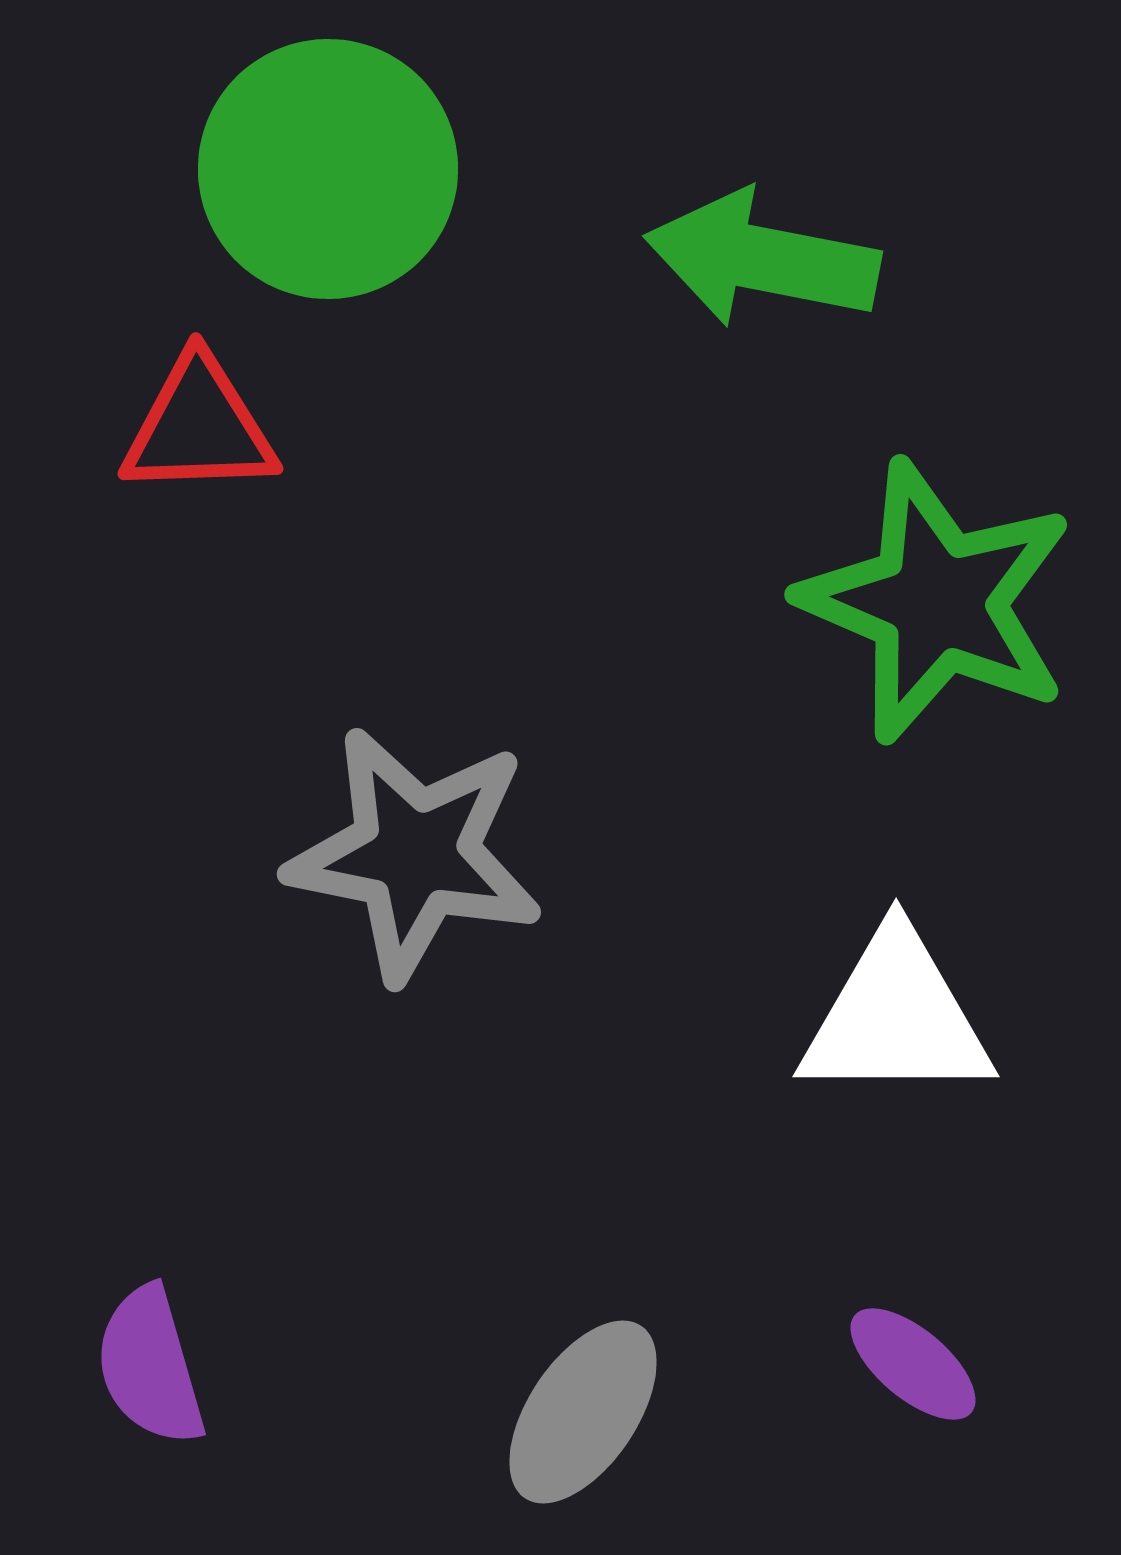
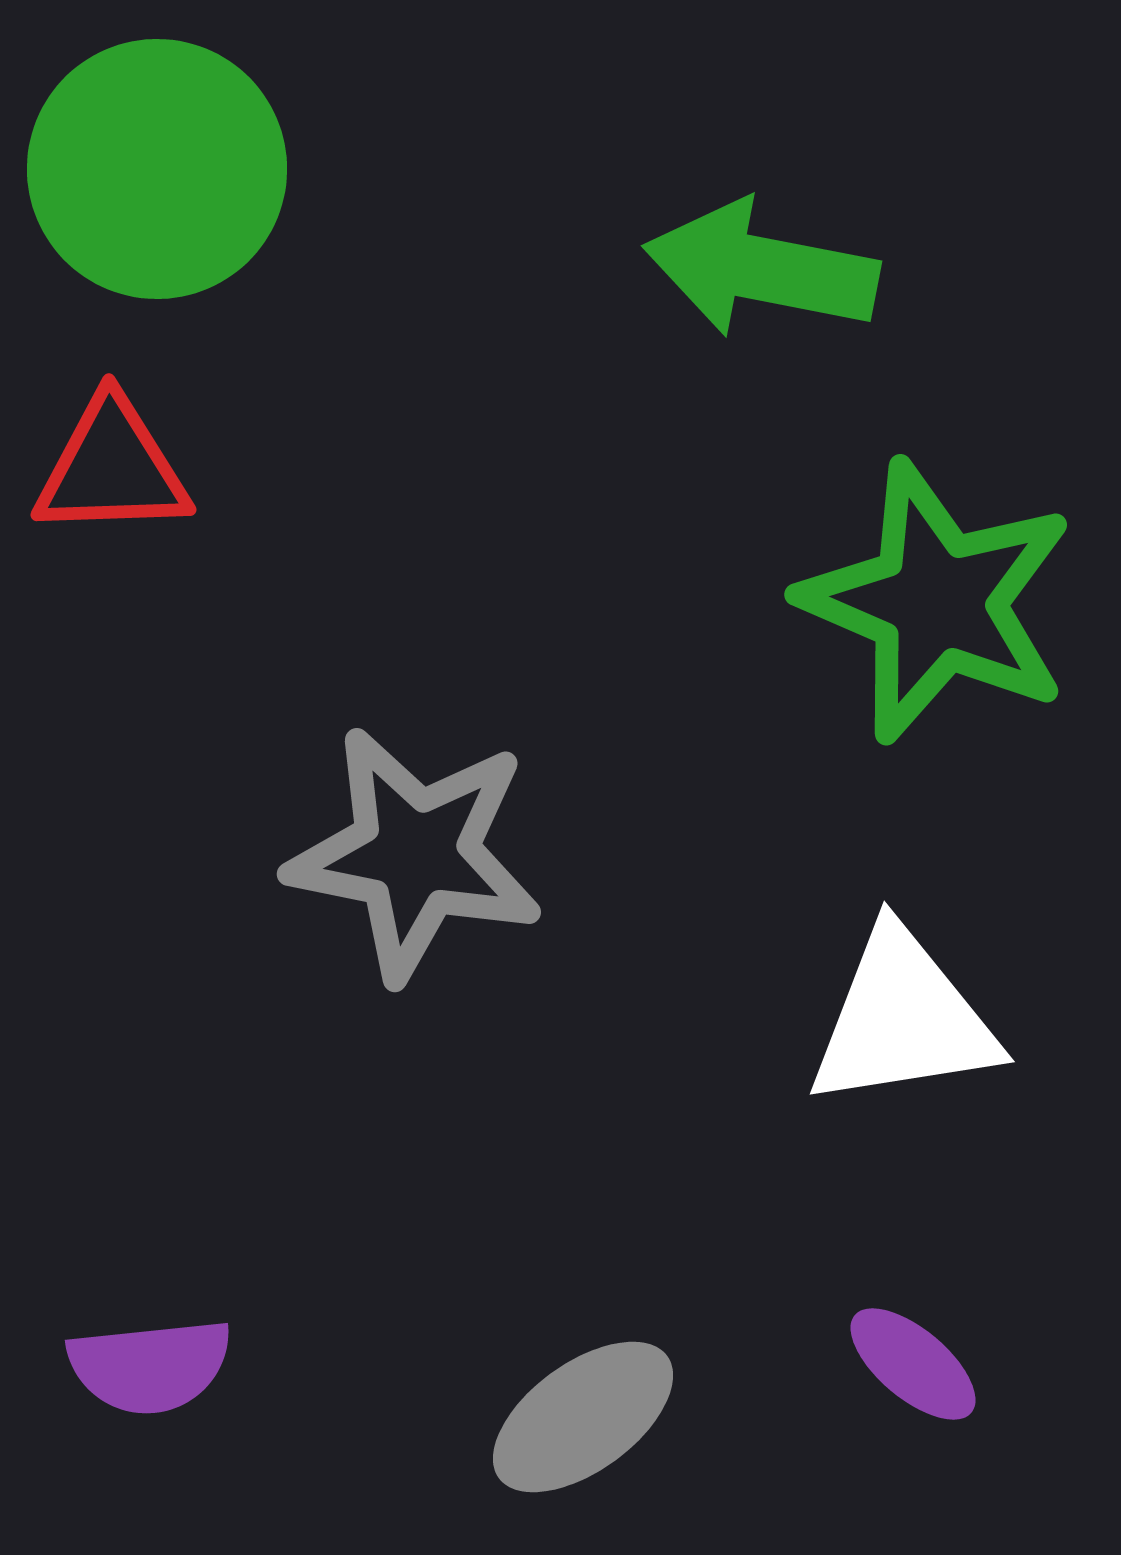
green circle: moved 171 px left
green arrow: moved 1 px left, 10 px down
red triangle: moved 87 px left, 41 px down
white triangle: moved 7 px right, 2 px down; rotated 9 degrees counterclockwise
purple semicircle: rotated 80 degrees counterclockwise
gray ellipse: moved 5 px down; rotated 20 degrees clockwise
